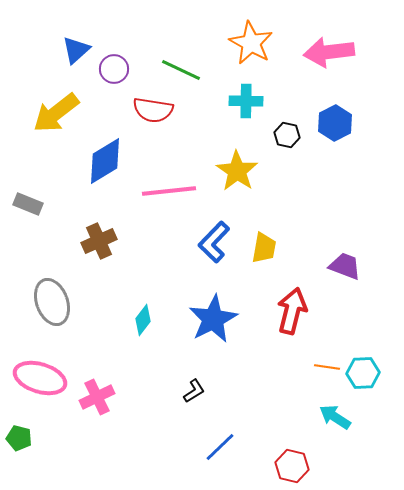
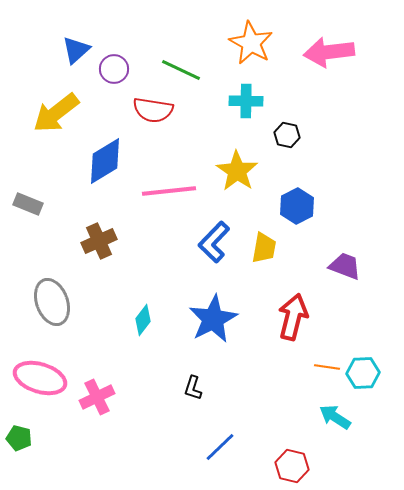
blue hexagon: moved 38 px left, 83 px down
red arrow: moved 1 px right, 6 px down
black L-shape: moved 1 px left, 3 px up; rotated 140 degrees clockwise
